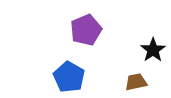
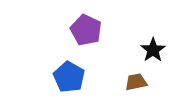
purple pentagon: rotated 24 degrees counterclockwise
